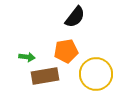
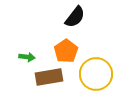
orange pentagon: rotated 25 degrees counterclockwise
brown rectangle: moved 4 px right, 1 px down
